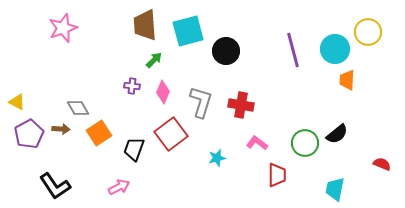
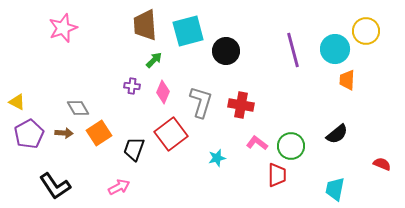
yellow circle: moved 2 px left, 1 px up
brown arrow: moved 3 px right, 4 px down
green circle: moved 14 px left, 3 px down
